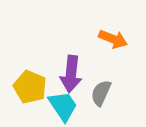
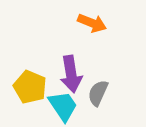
orange arrow: moved 21 px left, 16 px up
purple arrow: rotated 15 degrees counterclockwise
gray semicircle: moved 3 px left
